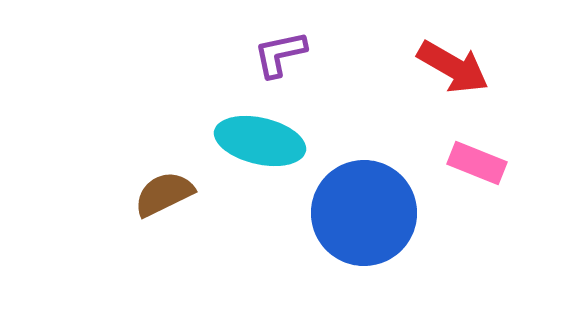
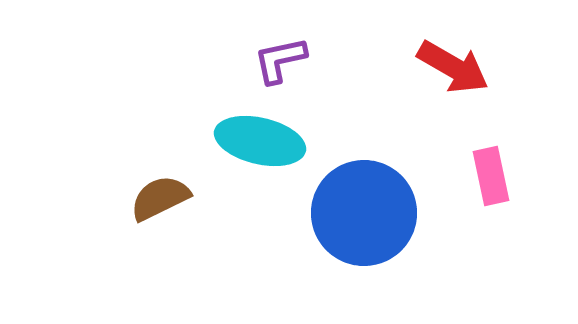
purple L-shape: moved 6 px down
pink rectangle: moved 14 px right, 13 px down; rotated 56 degrees clockwise
brown semicircle: moved 4 px left, 4 px down
